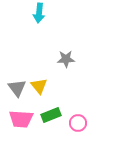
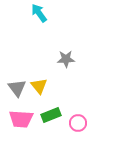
cyan arrow: rotated 138 degrees clockwise
